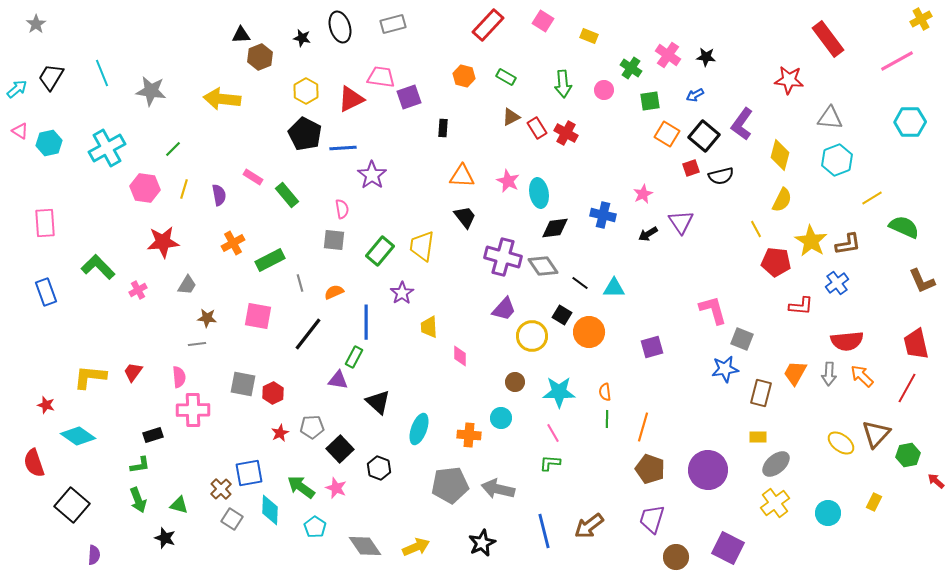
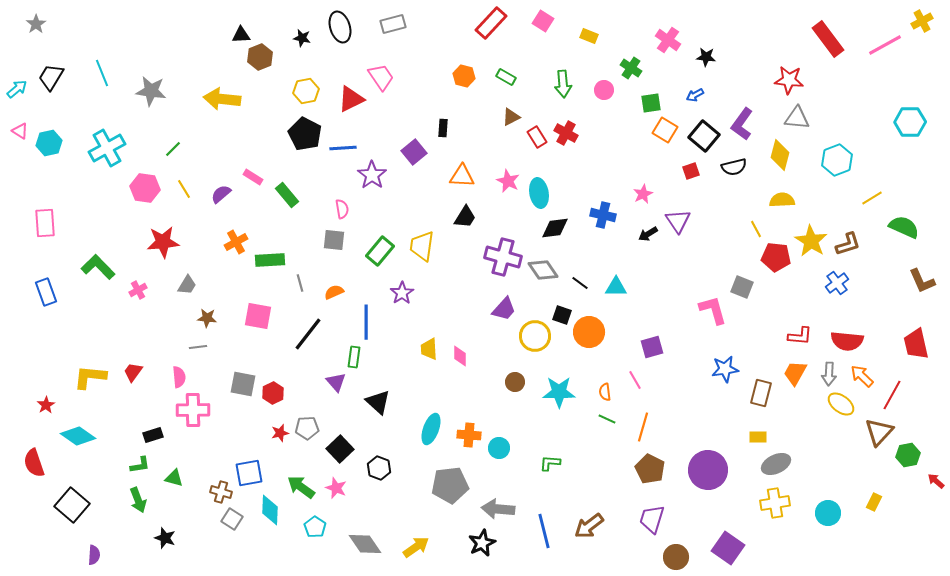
yellow cross at (921, 19): moved 1 px right, 2 px down
red rectangle at (488, 25): moved 3 px right, 2 px up
pink cross at (668, 55): moved 15 px up
pink line at (897, 61): moved 12 px left, 16 px up
pink trapezoid at (381, 77): rotated 48 degrees clockwise
yellow hexagon at (306, 91): rotated 20 degrees clockwise
purple square at (409, 97): moved 5 px right, 55 px down; rotated 20 degrees counterclockwise
green square at (650, 101): moved 1 px right, 2 px down
gray triangle at (830, 118): moved 33 px left
red rectangle at (537, 128): moved 9 px down
orange square at (667, 134): moved 2 px left, 4 px up
red square at (691, 168): moved 3 px down
black semicircle at (721, 176): moved 13 px right, 9 px up
yellow line at (184, 189): rotated 48 degrees counterclockwise
purple semicircle at (219, 195): moved 2 px right, 1 px up; rotated 120 degrees counterclockwise
yellow semicircle at (782, 200): rotated 120 degrees counterclockwise
black trapezoid at (465, 217): rotated 70 degrees clockwise
purple triangle at (681, 222): moved 3 px left, 1 px up
orange cross at (233, 243): moved 3 px right, 1 px up
brown L-shape at (848, 244): rotated 8 degrees counterclockwise
green rectangle at (270, 260): rotated 24 degrees clockwise
red pentagon at (776, 262): moved 5 px up
gray diamond at (543, 266): moved 4 px down
cyan triangle at (614, 288): moved 2 px right, 1 px up
red L-shape at (801, 306): moved 1 px left, 30 px down
black square at (562, 315): rotated 12 degrees counterclockwise
yellow trapezoid at (429, 327): moved 22 px down
yellow circle at (532, 336): moved 3 px right
gray square at (742, 339): moved 52 px up
red semicircle at (847, 341): rotated 12 degrees clockwise
gray line at (197, 344): moved 1 px right, 3 px down
green rectangle at (354, 357): rotated 20 degrees counterclockwise
purple triangle at (338, 380): moved 2 px left, 2 px down; rotated 40 degrees clockwise
red line at (907, 388): moved 15 px left, 7 px down
red star at (46, 405): rotated 24 degrees clockwise
cyan circle at (501, 418): moved 2 px left, 30 px down
green line at (607, 419): rotated 66 degrees counterclockwise
gray pentagon at (312, 427): moved 5 px left, 1 px down
cyan ellipse at (419, 429): moved 12 px right
red star at (280, 433): rotated 12 degrees clockwise
pink line at (553, 433): moved 82 px right, 53 px up
brown triangle at (876, 434): moved 3 px right, 2 px up
yellow ellipse at (841, 443): moved 39 px up
gray ellipse at (776, 464): rotated 16 degrees clockwise
brown pentagon at (650, 469): rotated 8 degrees clockwise
brown cross at (221, 489): moved 3 px down; rotated 30 degrees counterclockwise
gray arrow at (498, 489): moved 20 px down; rotated 8 degrees counterclockwise
yellow cross at (775, 503): rotated 28 degrees clockwise
green triangle at (179, 505): moved 5 px left, 27 px up
gray diamond at (365, 546): moved 2 px up
yellow arrow at (416, 547): rotated 12 degrees counterclockwise
purple square at (728, 548): rotated 8 degrees clockwise
